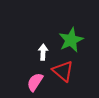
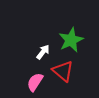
white arrow: rotated 35 degrees clockwise
